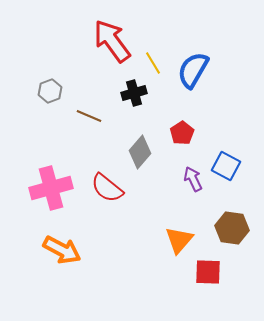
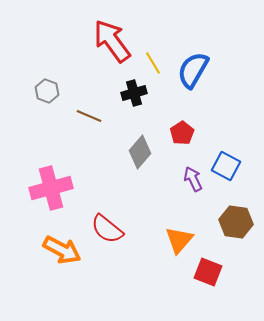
gray hexagon: moved 3 px left; rotated 20 degrees counterclockwise
red semicircle: moved 41 px down
brown hexagon: moved 4 px right, 6 px up
red square: rotated 20 degrees clockwise
